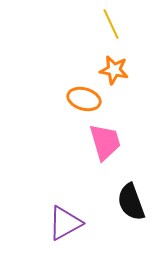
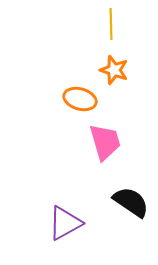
yellow line: rotated 24 degrees clockwise
orange star: rotated 8 degrees clockwise
orange ellipse: moved 4 px left
black semicircle: rotated 144 degrees clockwise
